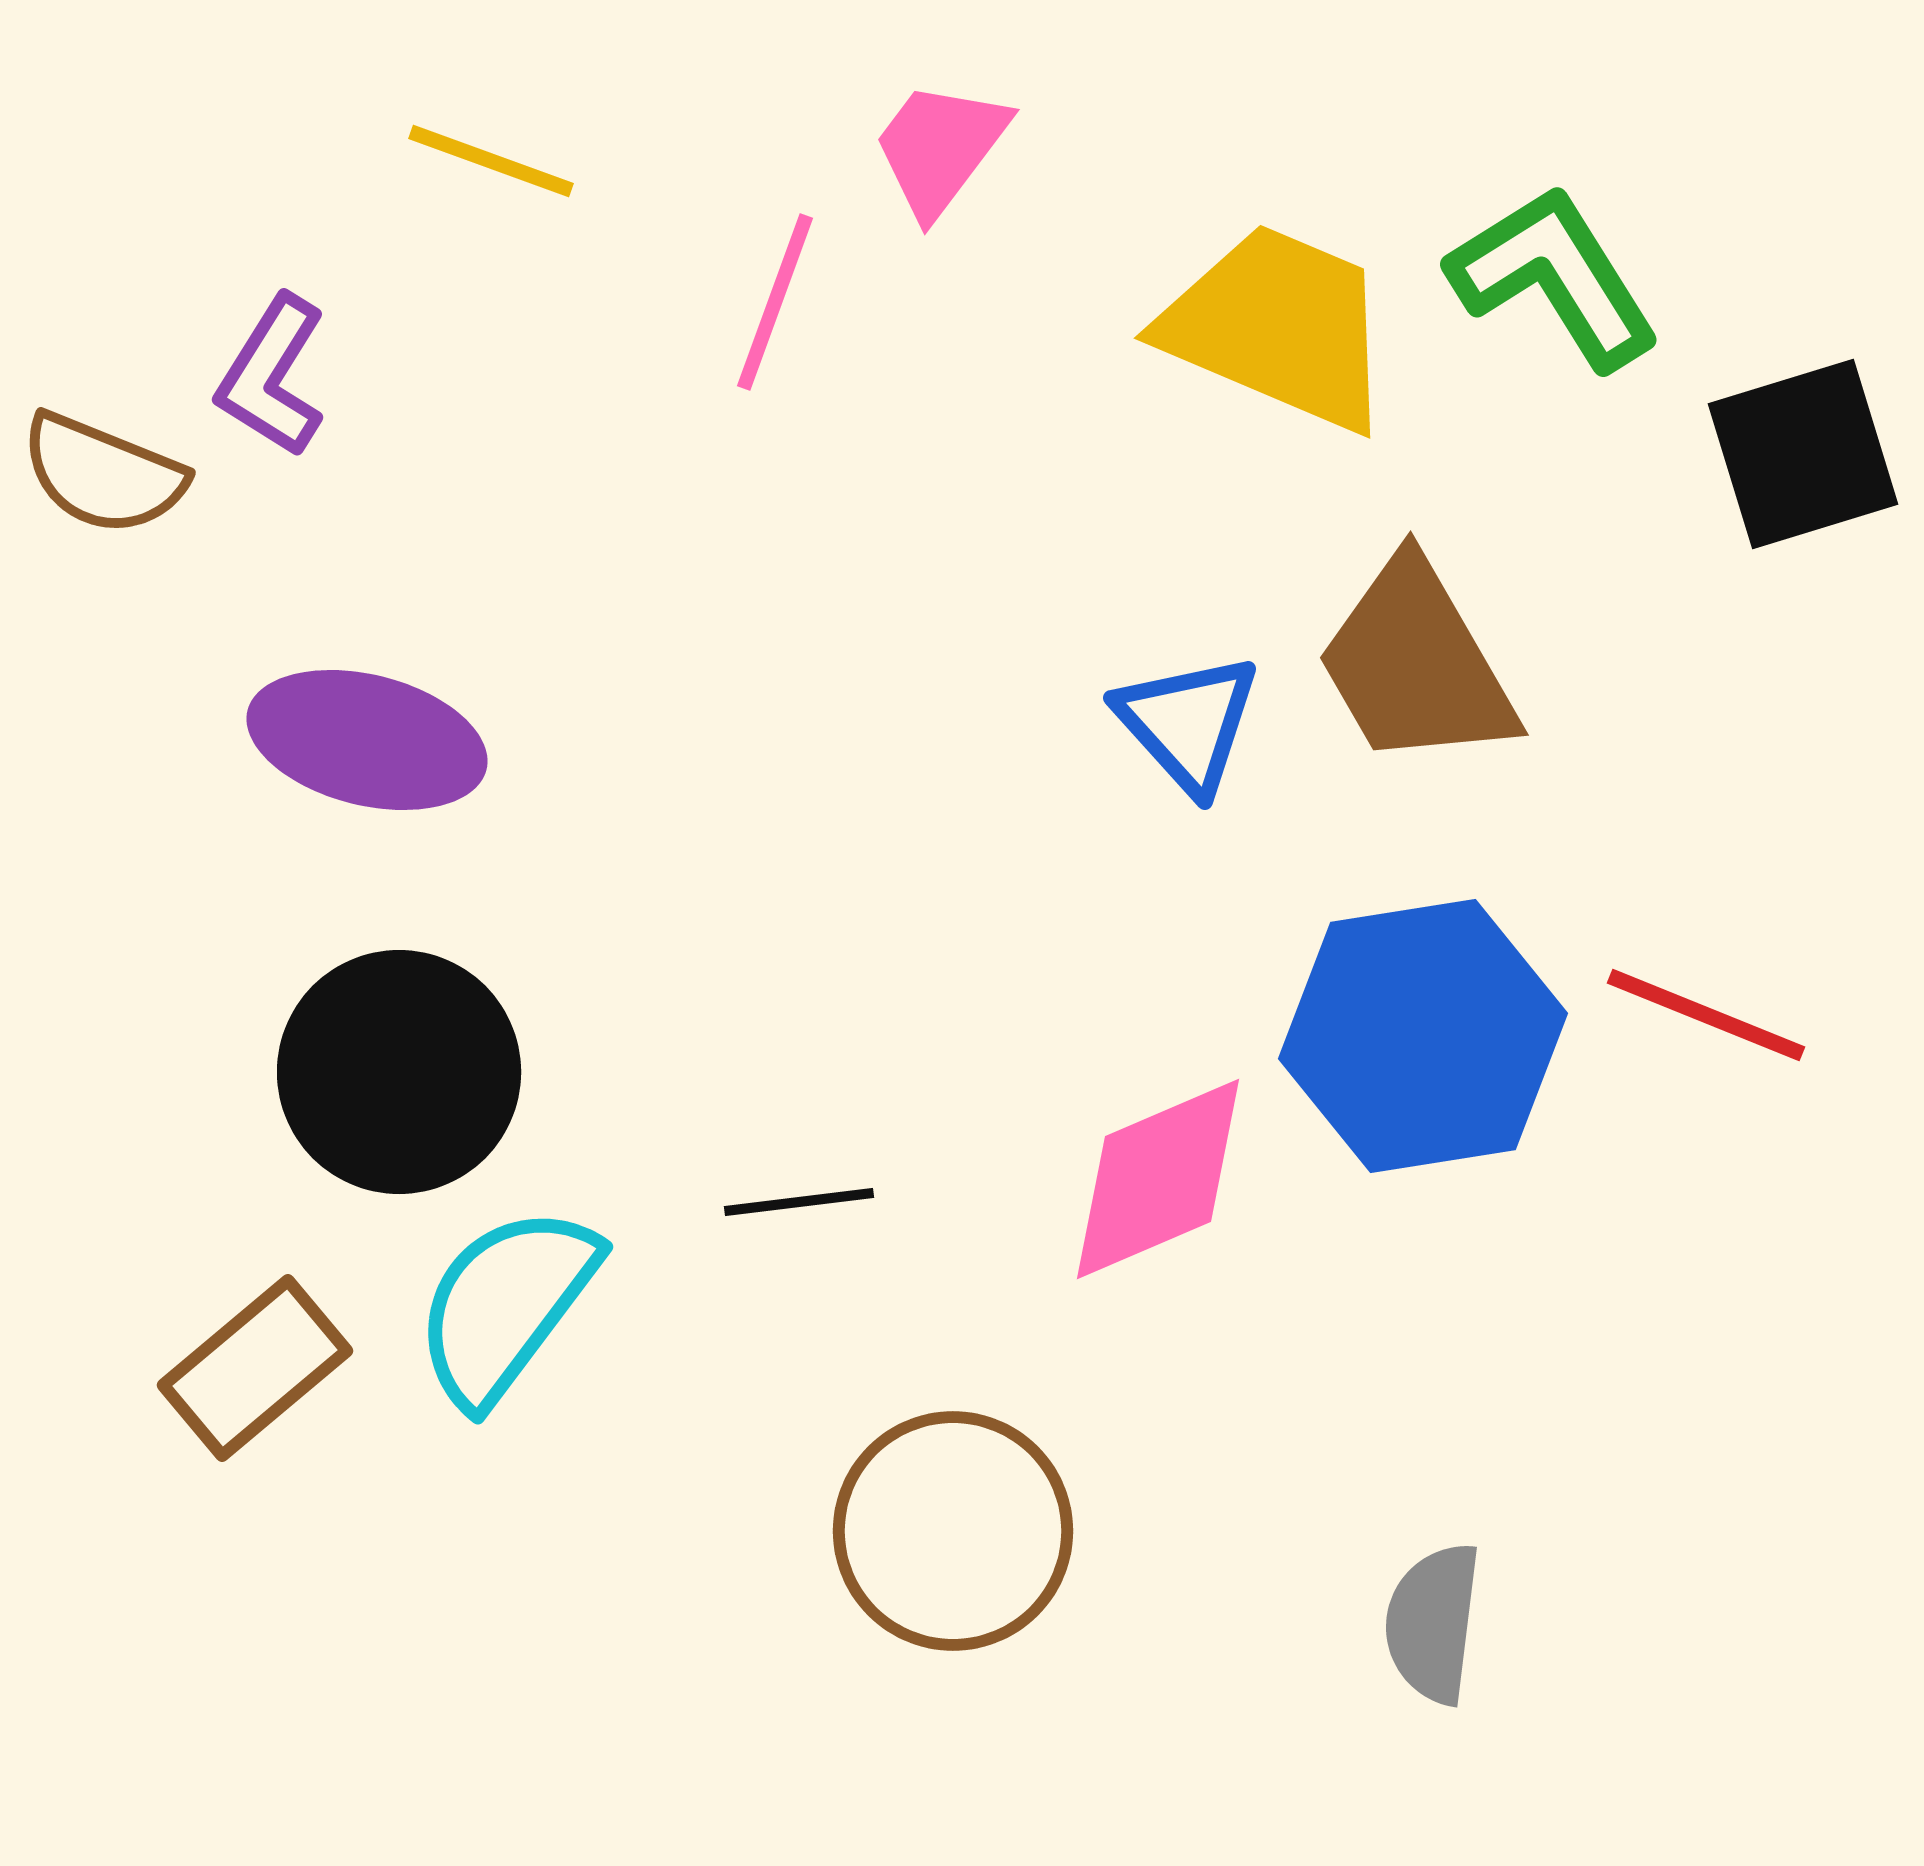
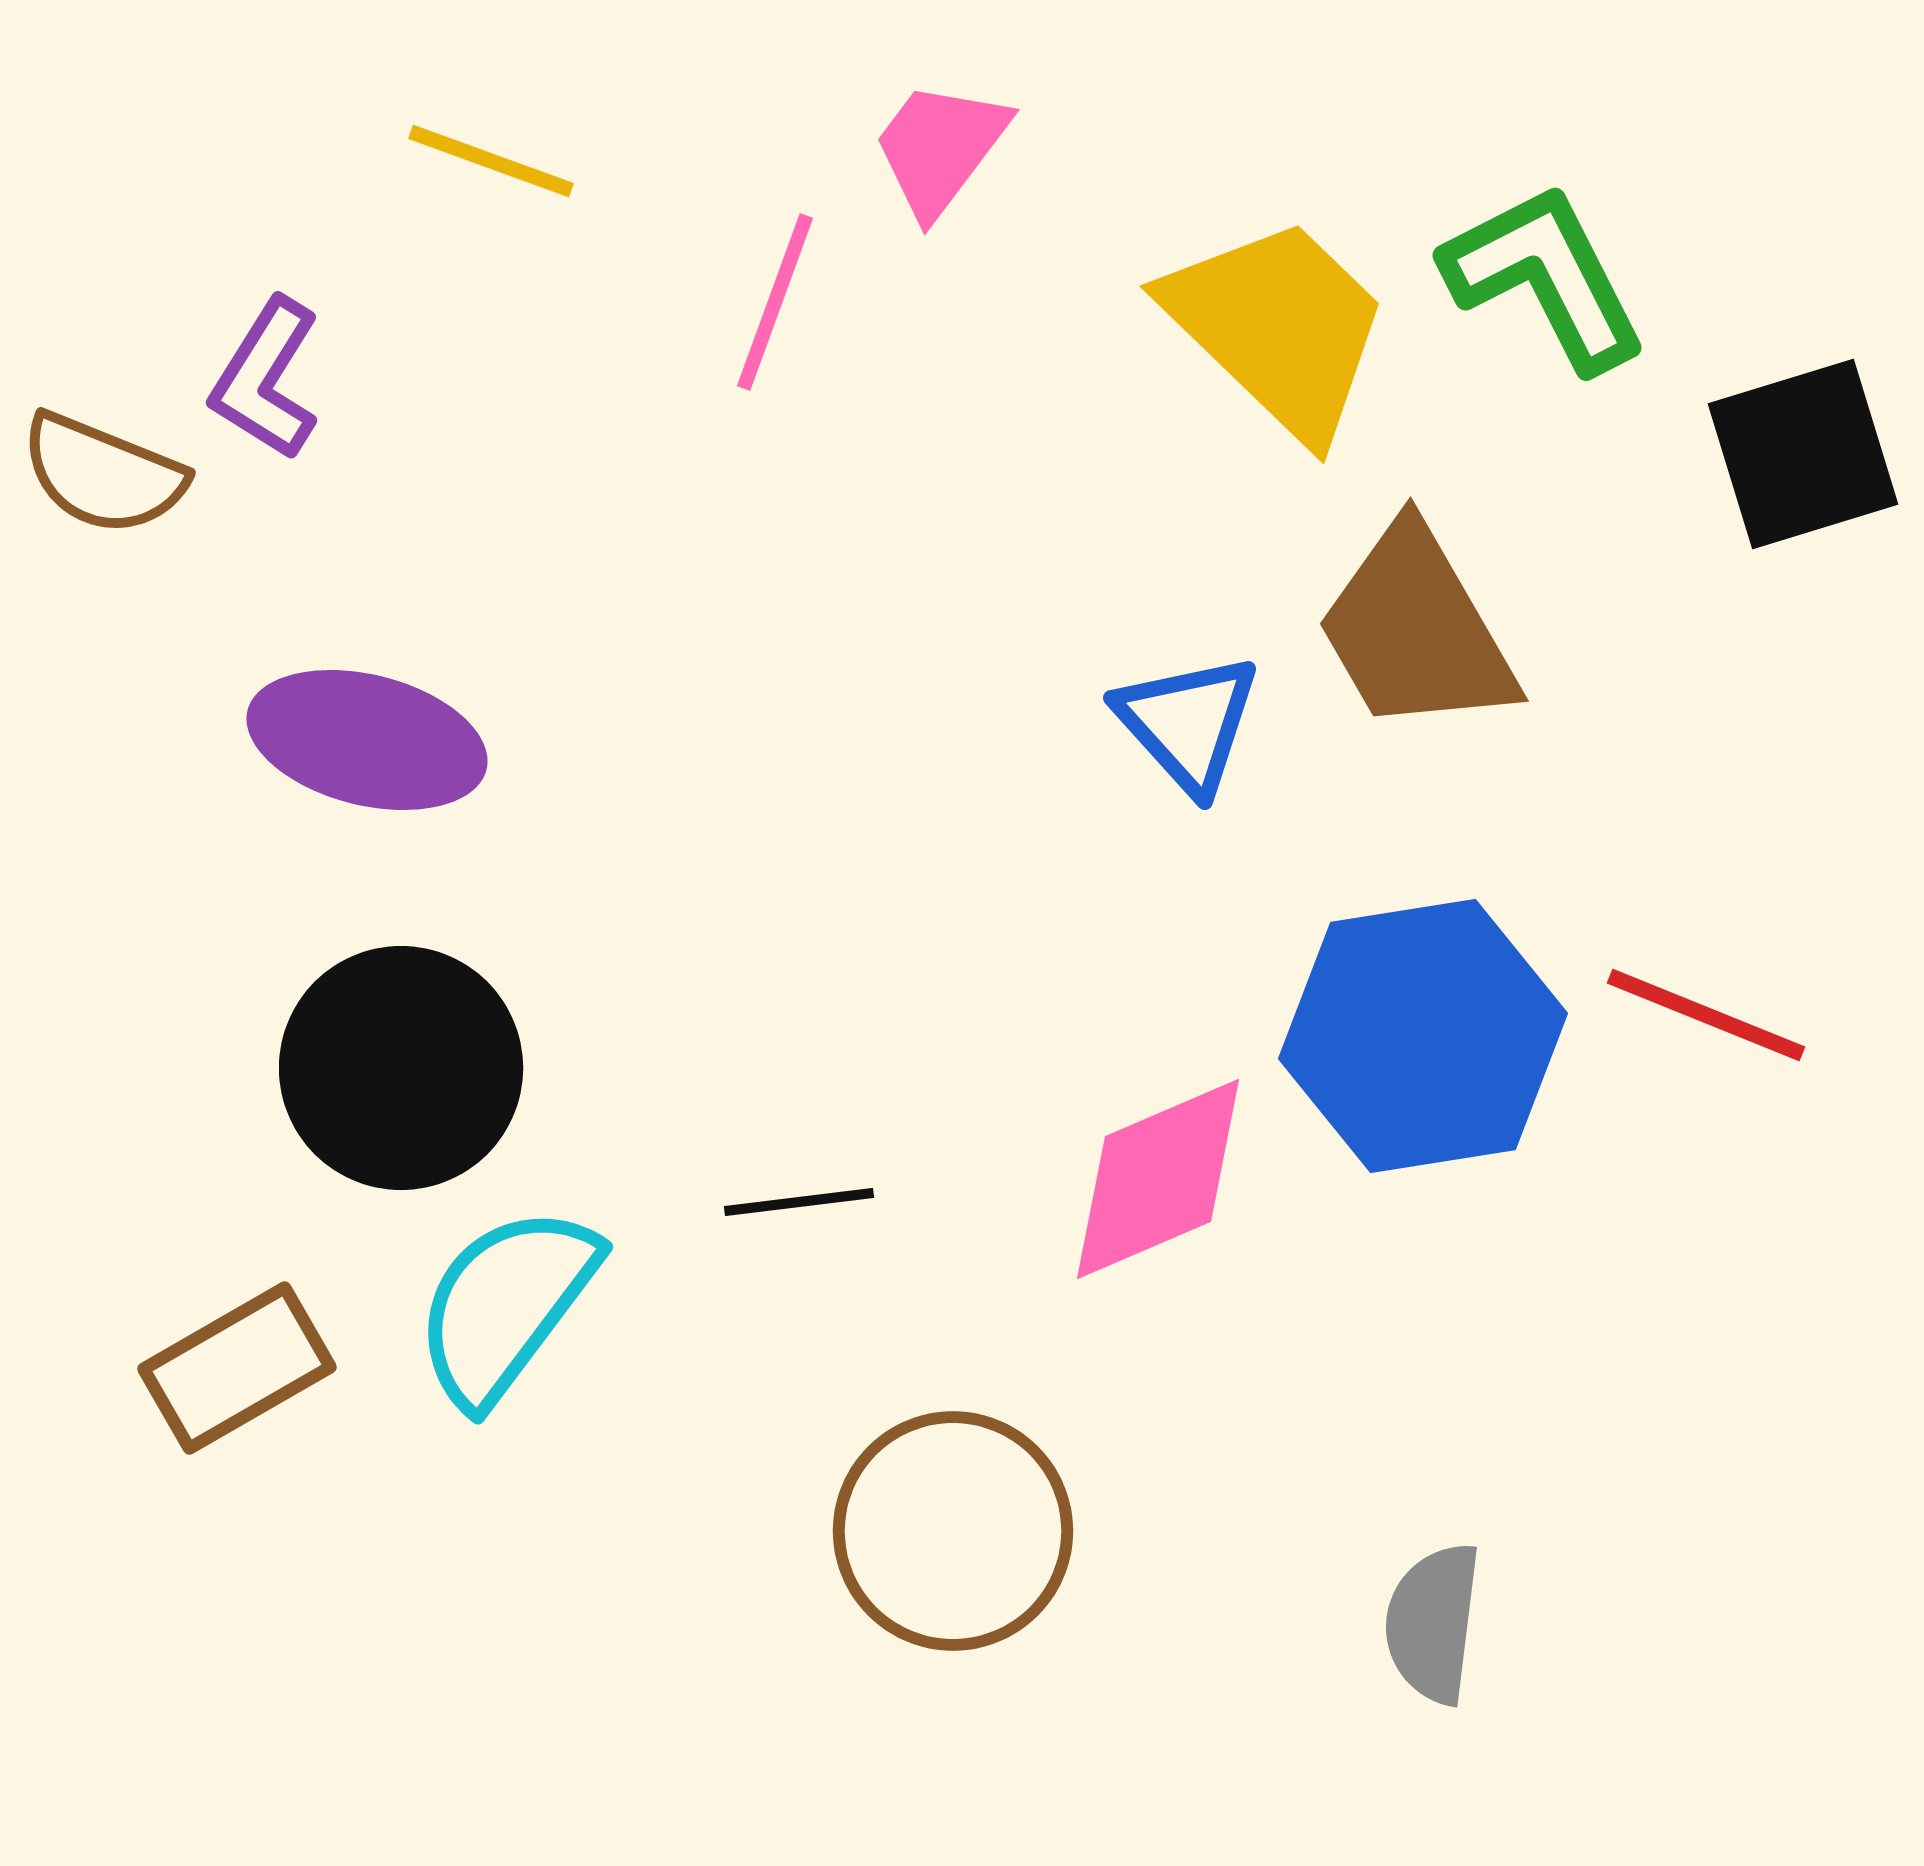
green L-shape: moved 9 px left; rotated 5 degrees clockwise
yellow trapezoid: rotated 21 degrees clockwise
purple L-shape: moved 6 px left, 3 px down
brown trapezoid: moved 34 px up
black circle: moved 2 px right, 4 px up
brown rectangle: moved 18 px left; rotated 10 degrees clockwise
